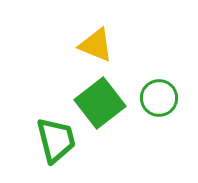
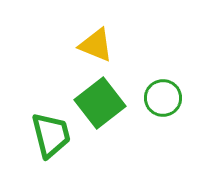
green circle: moved 4 px right
green trapezoid: moved 5 px left, 5 px up
